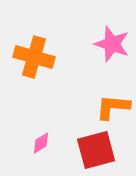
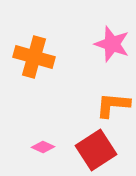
orange L-shape: moved 2 px up
pink diamond: moved 2 px right, 4 px down; rotated 55 degrees clockwise
red square: rotated 18 degrees counterclockwise
